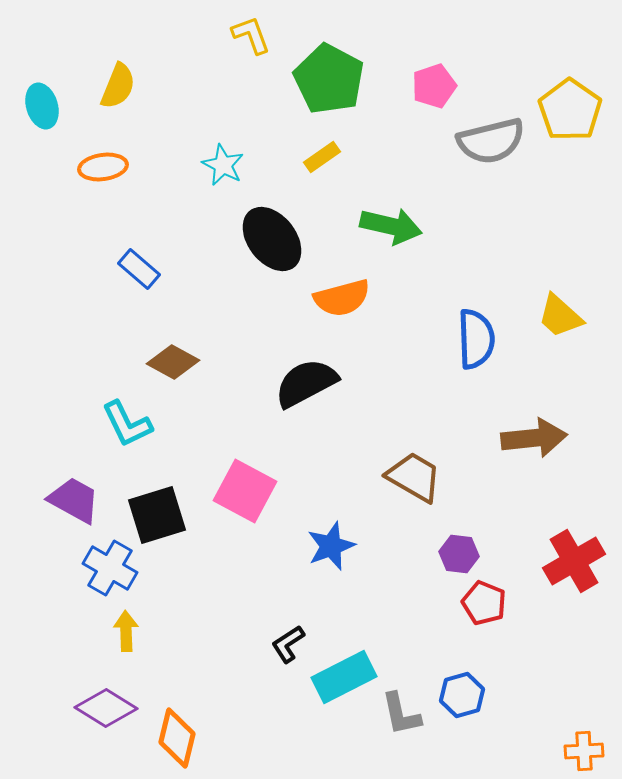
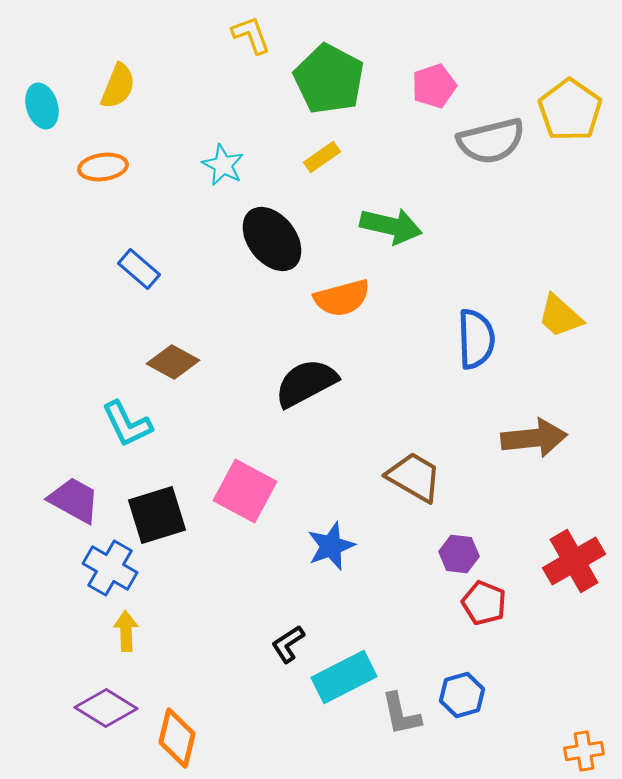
orange cross: rotated 6 degrees counterclockwise
